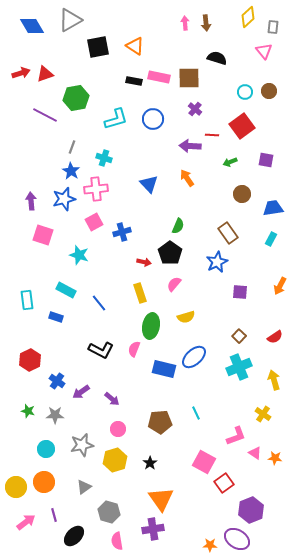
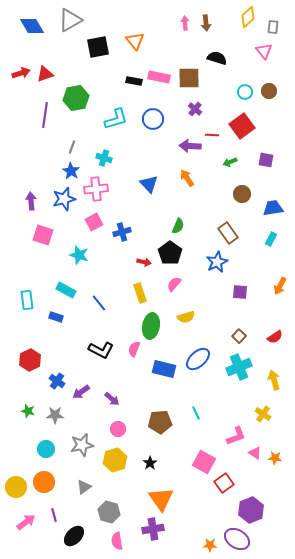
orange triangle at (135, 46): moved 5 px up; rotated 18 degrees clockwise
purple line at (45, 115): rotated 70 degrees clockwise
blue ellipse at (194, 357): moved 4 px right, 2 px down
